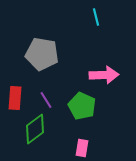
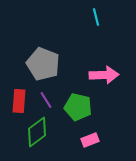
gray pentagon: moved 1 px right, 10 px down; rotated 12 degrees clockwise
red rectangle: moved 4 px right, 3 px down
green pentagon: moved 4 px left, 1 px down; rotated 12 degrees counterclockwise
green diamond: moved 2 px right, 3 px down
pink rectangle: moved 8 px right, 8 px up; rotated 60 degrees clockwise
